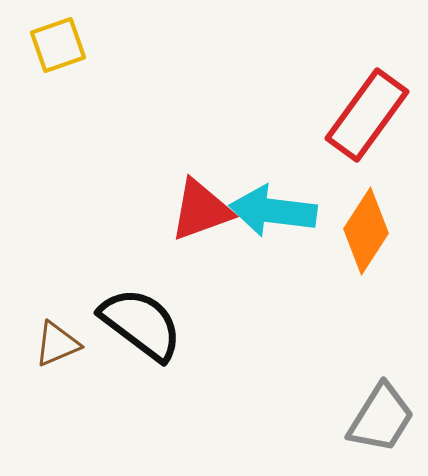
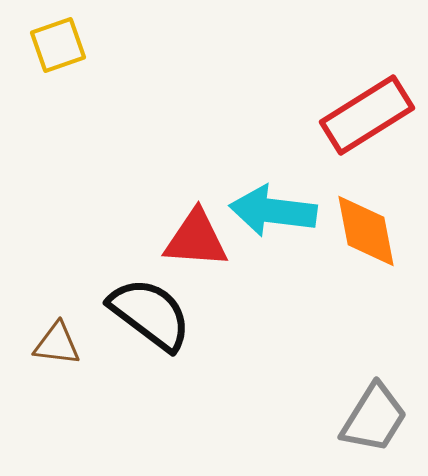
red rectangle: rotated 22 degrees clockwise
red triangle: moved 5 px left, 29 px down; rotated 24 degrees clockwise
orange diamond: rotated 44 degrees counterclockwise
black semicircle: moved 9 px right, 10 px up
brown triangle: rotated 30 degrees clockwise
gray trapezoid: moved 7 px left
